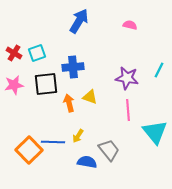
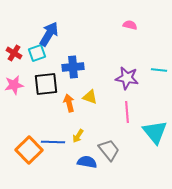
blue arrow: moved 30 px left, 13 px down
cyan line: rotated 70 degrees clockwise
pink line: moved 1 px left, 2 px down
